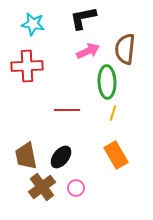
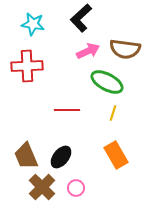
black L-shape: moved 2 px left; rotated 32 degrees counterclockwise
brown semicircle: rotated 88 degrees counterclockwise
green ellipse: rotated 60 degrees counterclockwise
brown trapezoid: rotated 12 degrees counterclockwise
brown cross: rotated 8 degrees counterclockwise
